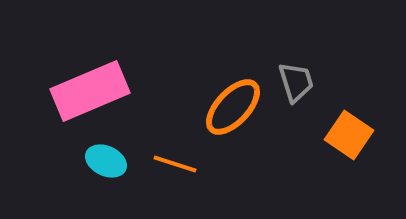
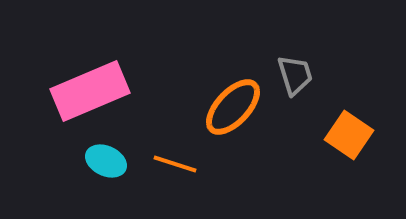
gray trapezoid: moved 1 px left, 7 px up
